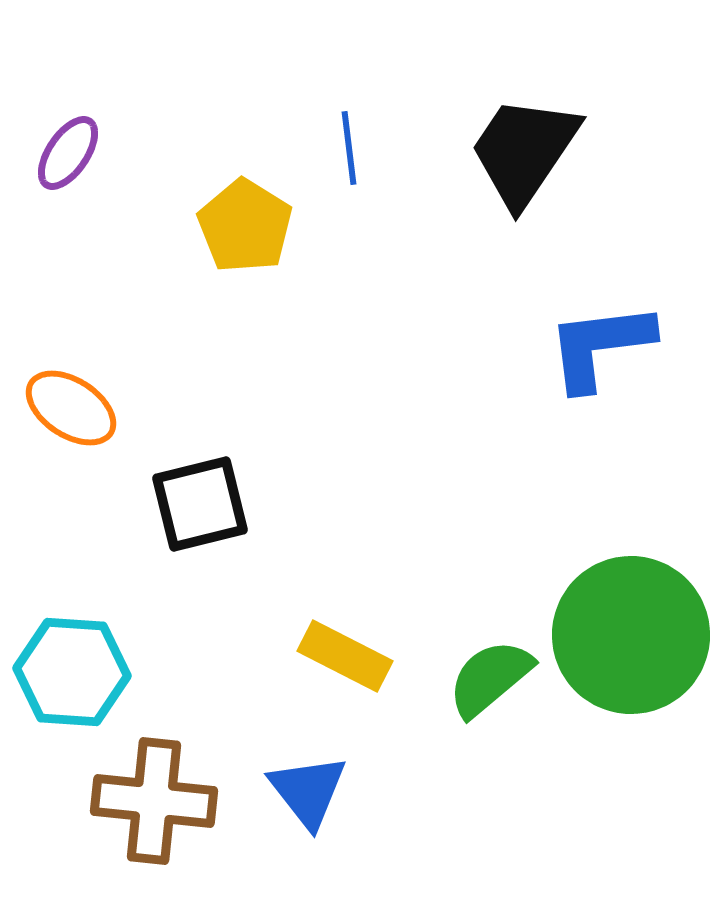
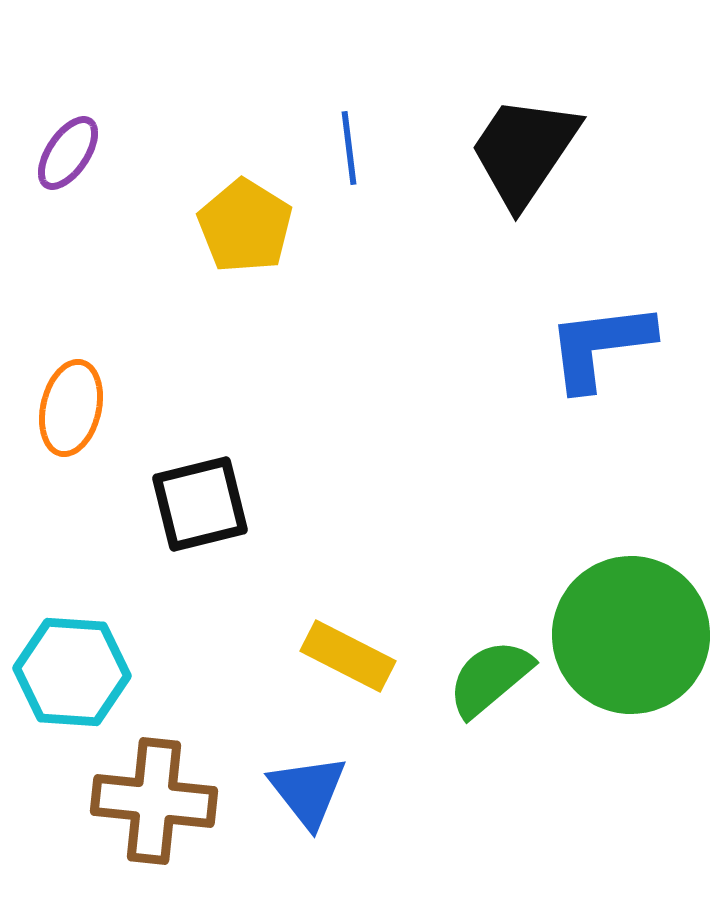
orange ellipse: rotated 70 degrees clockwise
yellow rectangle: moved 3 px right
